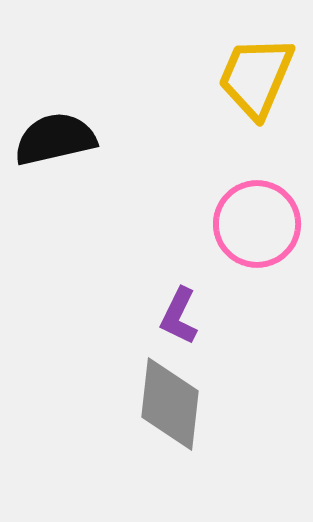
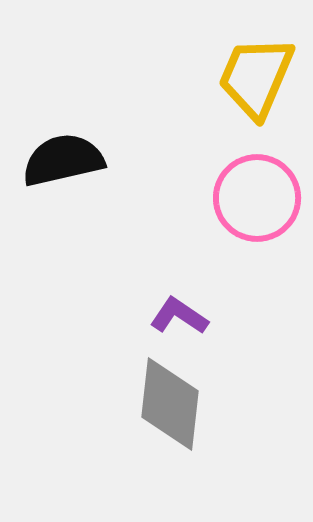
black semicircle: moved 8 px right, 21 px down
pink circle: moved 26 px up
purple L-shape: rotated 98 degrees clockwise
